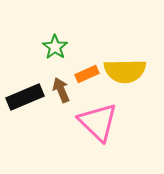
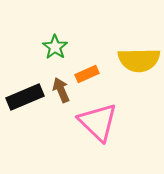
yellow semicircle: moved 14 px right, 11 px up
